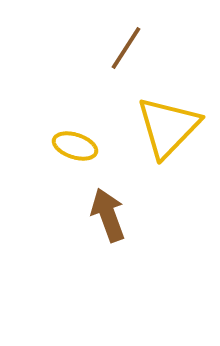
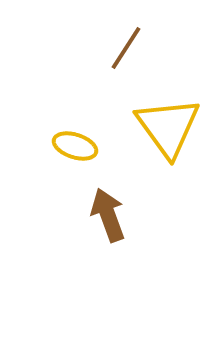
yellow triangle: rotated 20 degrees counterclockwise
